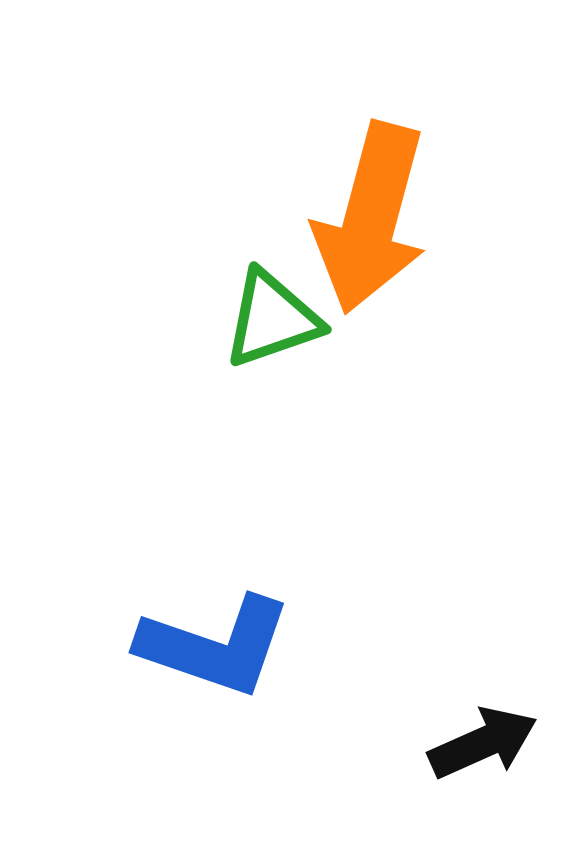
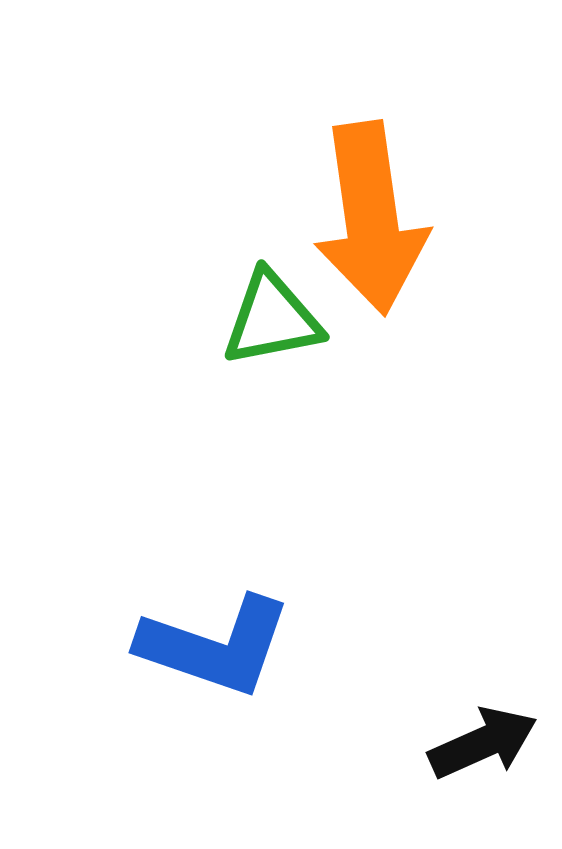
orange arrow: rotated 23 degrees counterclockwise
green triangle: rotated 8 degrees clockwise
